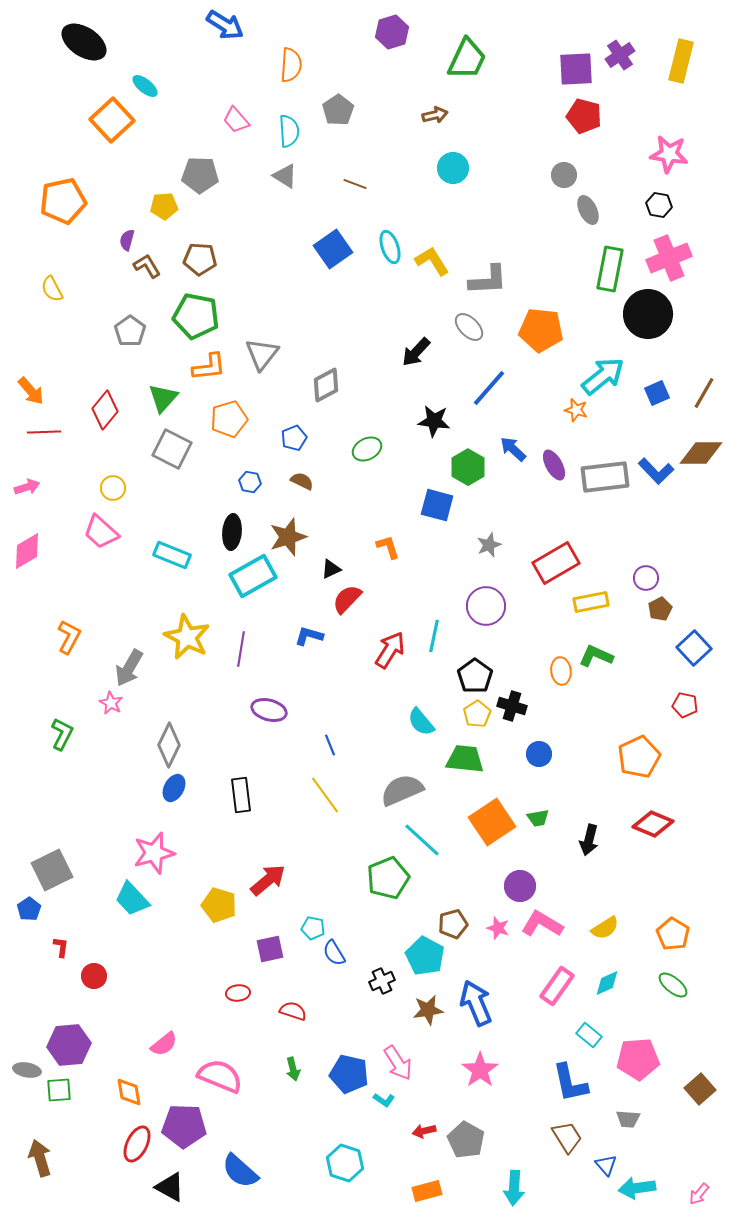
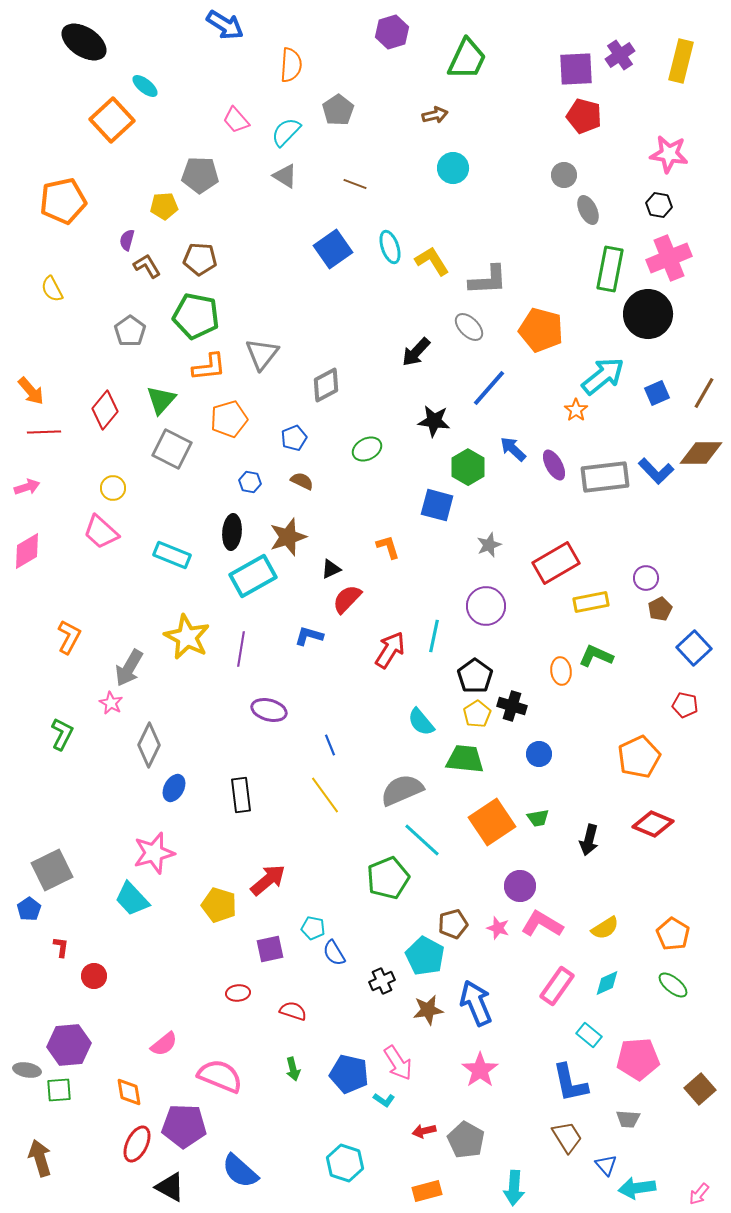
cyan semicircle at (289, 131): moved 3 px left, 1 px down; rotated 132 degrees counterclockwise
orange pentagon at (541, 330): rotated 9 degrees clockwise
green triangle at (163, 398): moved 2 px left, 2 px down
orange star at (576, 410): rotated 20 degrees clockwise
gray diamond at (169, 745): moved 20 px left
